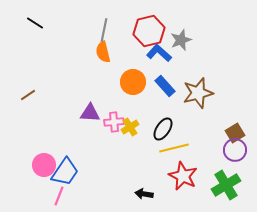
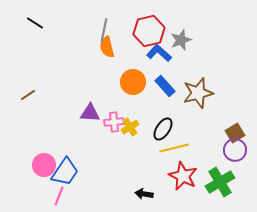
orange semicircle: moved 4 px right, 5 px up
green cross: moved 6 px left, 3 px up
